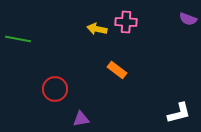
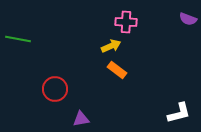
yellow arrow: moved 14 px right, 17 px down; rotated 144 degrees clockwise
